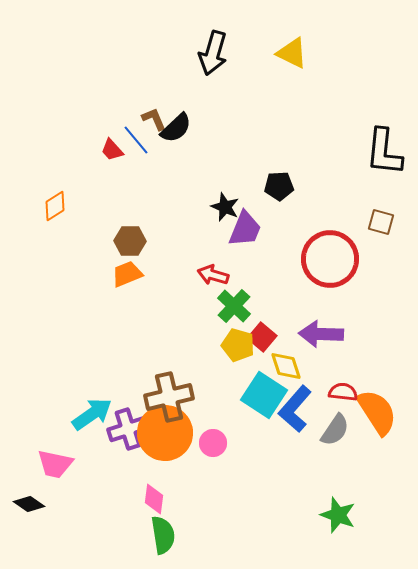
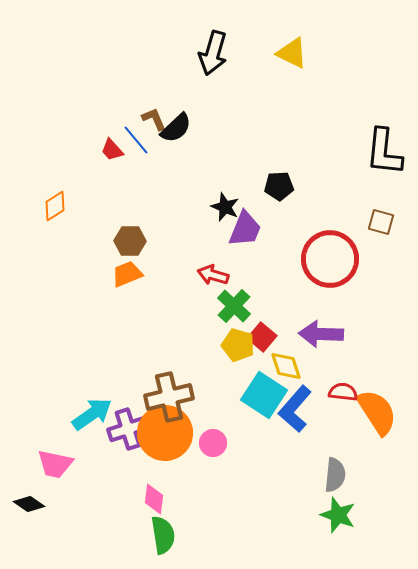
gray semicircle: moved 45 px down; rotated 28 degrees counterclockwise
